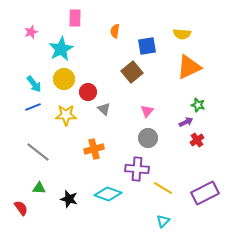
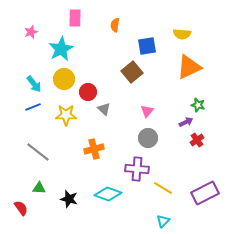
orange semicircle: moved 6 px up
